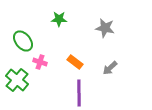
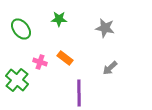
green ellipse: moved 2 px left, 12 px up
orange rectangle: moved 10 px left, 4 px up
